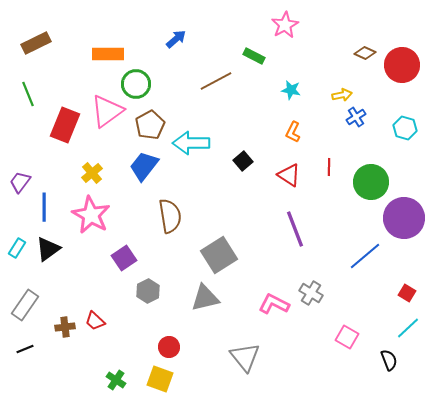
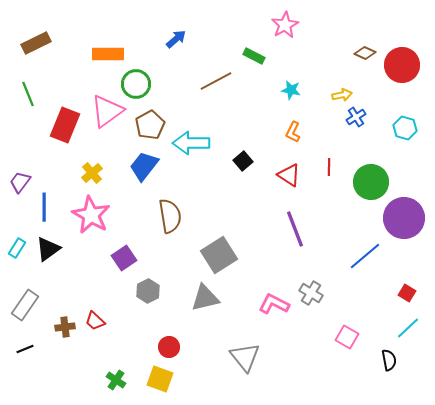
black semicircle at (389, 360): rotated 10 degrees clockwise
